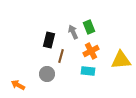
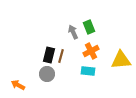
black rectangle: moved 15 px down
